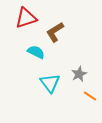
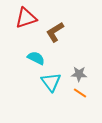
cyan semicircle: moved 6 px down
gray star: rotated 28 degrees clockwise
cyan triangle: moved 1 px right, 1 px up
orange line: moved 10 px left, 3 px up
